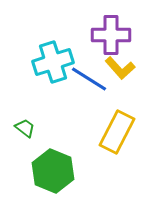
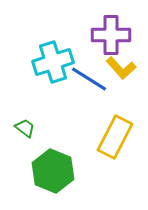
yellow L-shape: moved 1 px right
yellow rectangle: moved 2 px left, 5 px down
